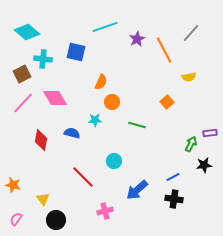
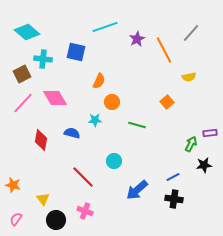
orange semicircle: moved 2 px left, 1 px up
pink cross: moved 20 px left; rotated 35 degrees clockwise
